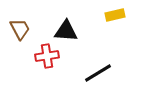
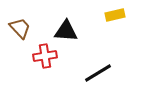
brown trapezoid: moved 1 px up; rotated 15 degrees counterclockwise
red cross: moved 2 px left
